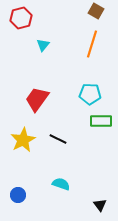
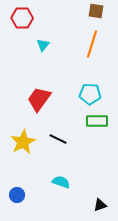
brown square: rotated 21 degrees counterclockwise
red hexagon: moved 1 px right; rotated 15 degrees clockwise
red trapezoid: moved 2 px right
green rectangle: moved 4 px left
yellow star: moved 2 px down
cyan semicircle: moved 2 px up
blue circle: moved 1 px left
black triangle: rotated 48 degrees clockwise
